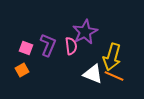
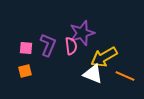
purple star: moved 3 px left, 1 px down; rotated 10 degrees clockwise
pink square: rotated 16 degrees counterclockwise
yellow arrow: moved 8 px left; rotated 44 degrees clockwise
orange square: moved 3 px right, 1 px down; rotated 16 degrees clockwise
orange line: moved 11 px right
